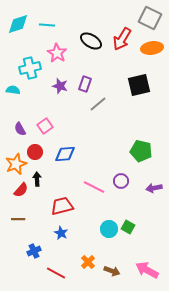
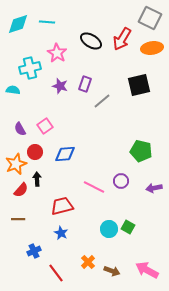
cyan line: moved 3 px up
gray line: moved 4 px right, 3 px up
red line: rotated 24 degrees clockwise
